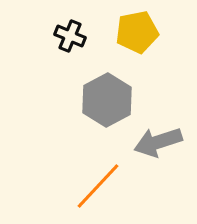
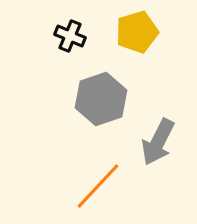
yellow pentagon: rotated 6 degrees counterclockwise
gray hexagon: moved 6 px left, 1 px up; rotated 9 degrees clockwise
gray arrow: rotated 45 degrees counterclockwise
